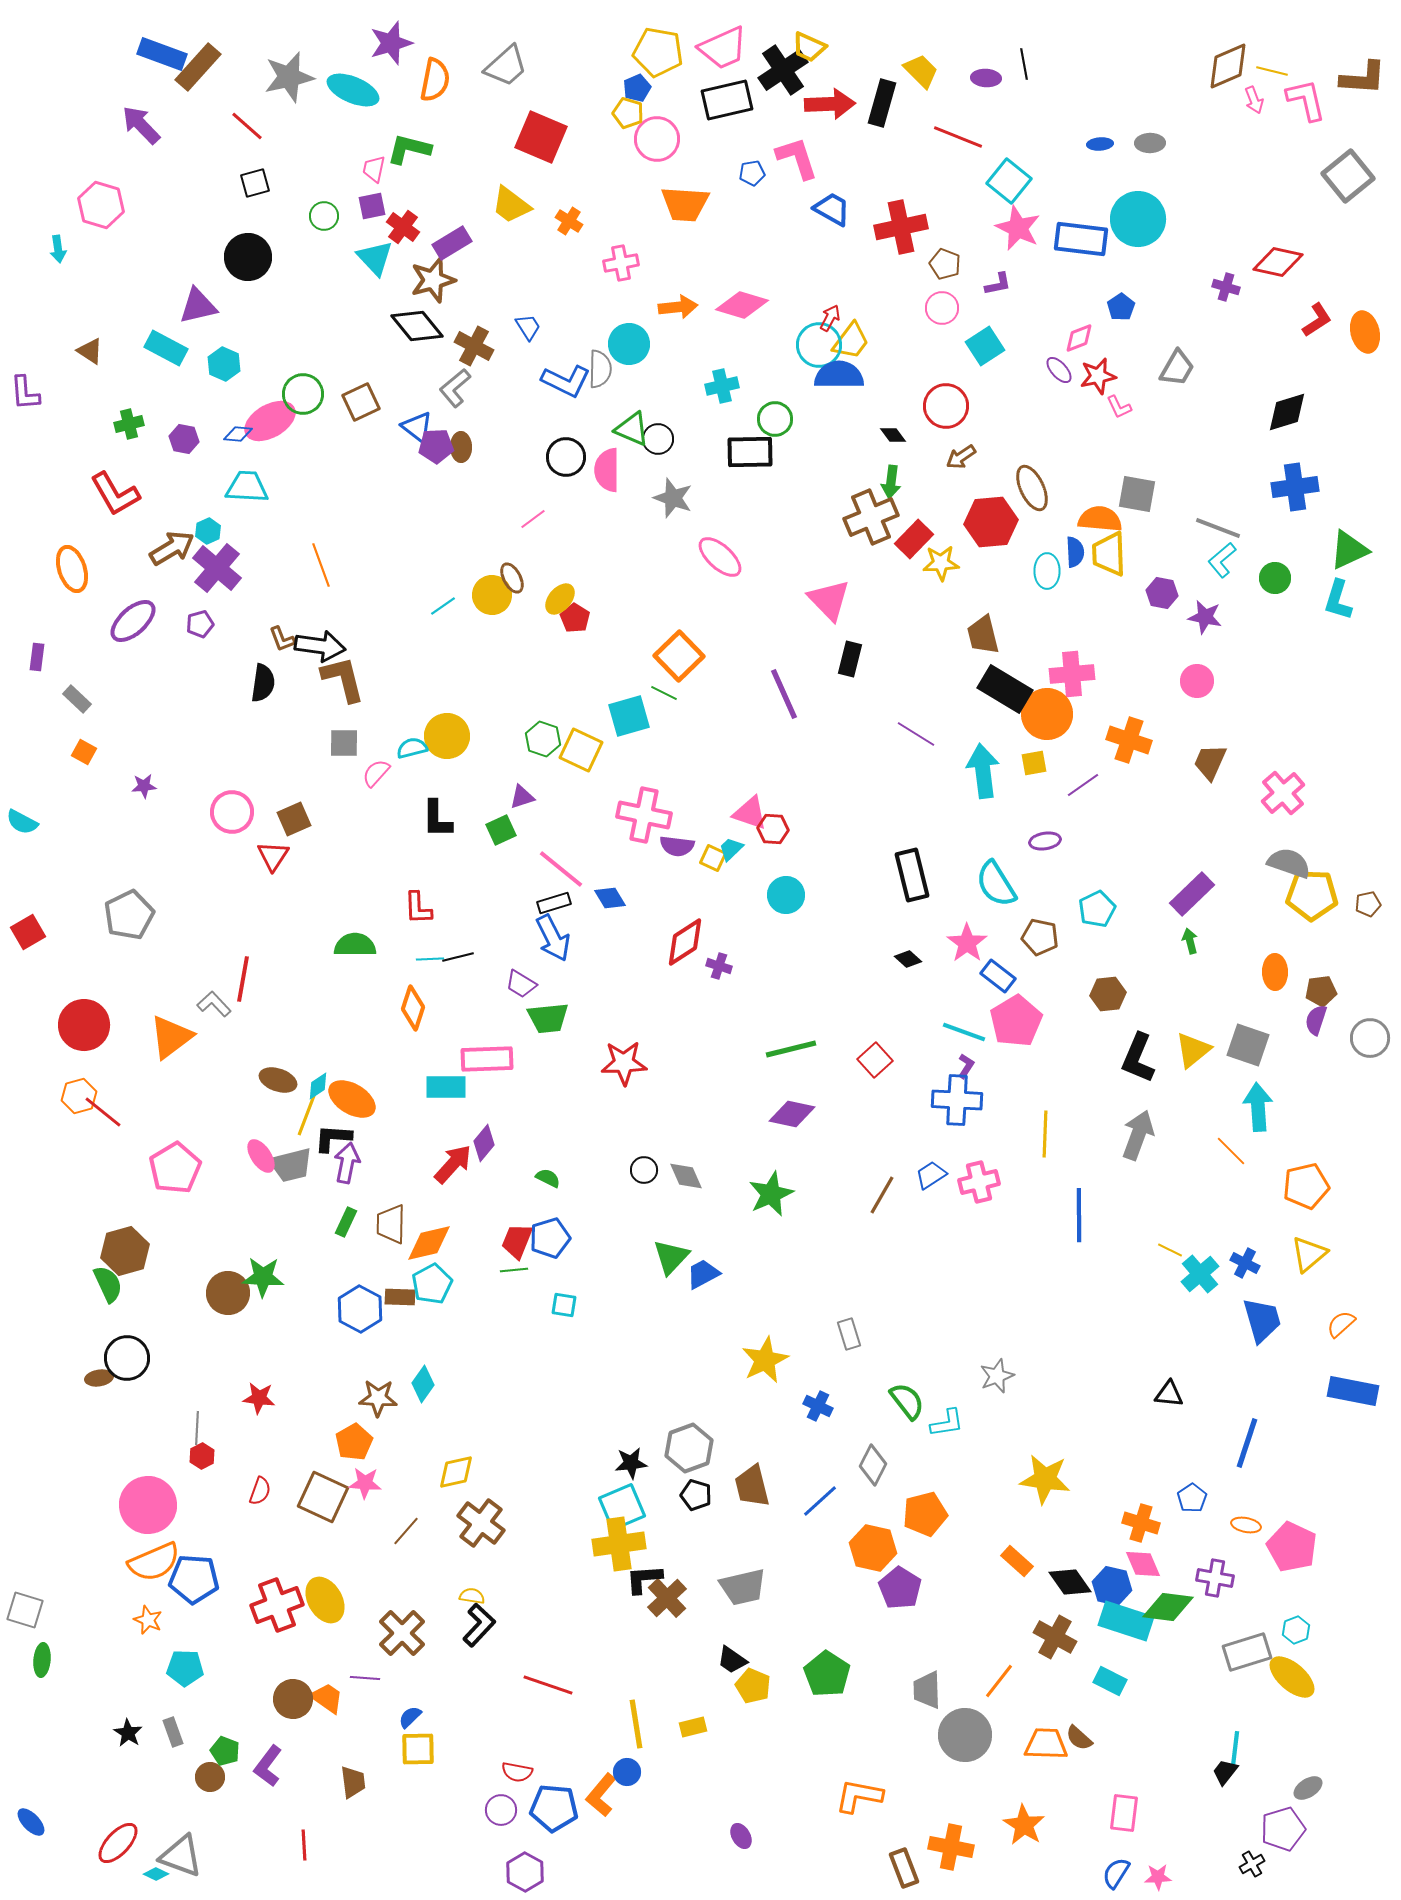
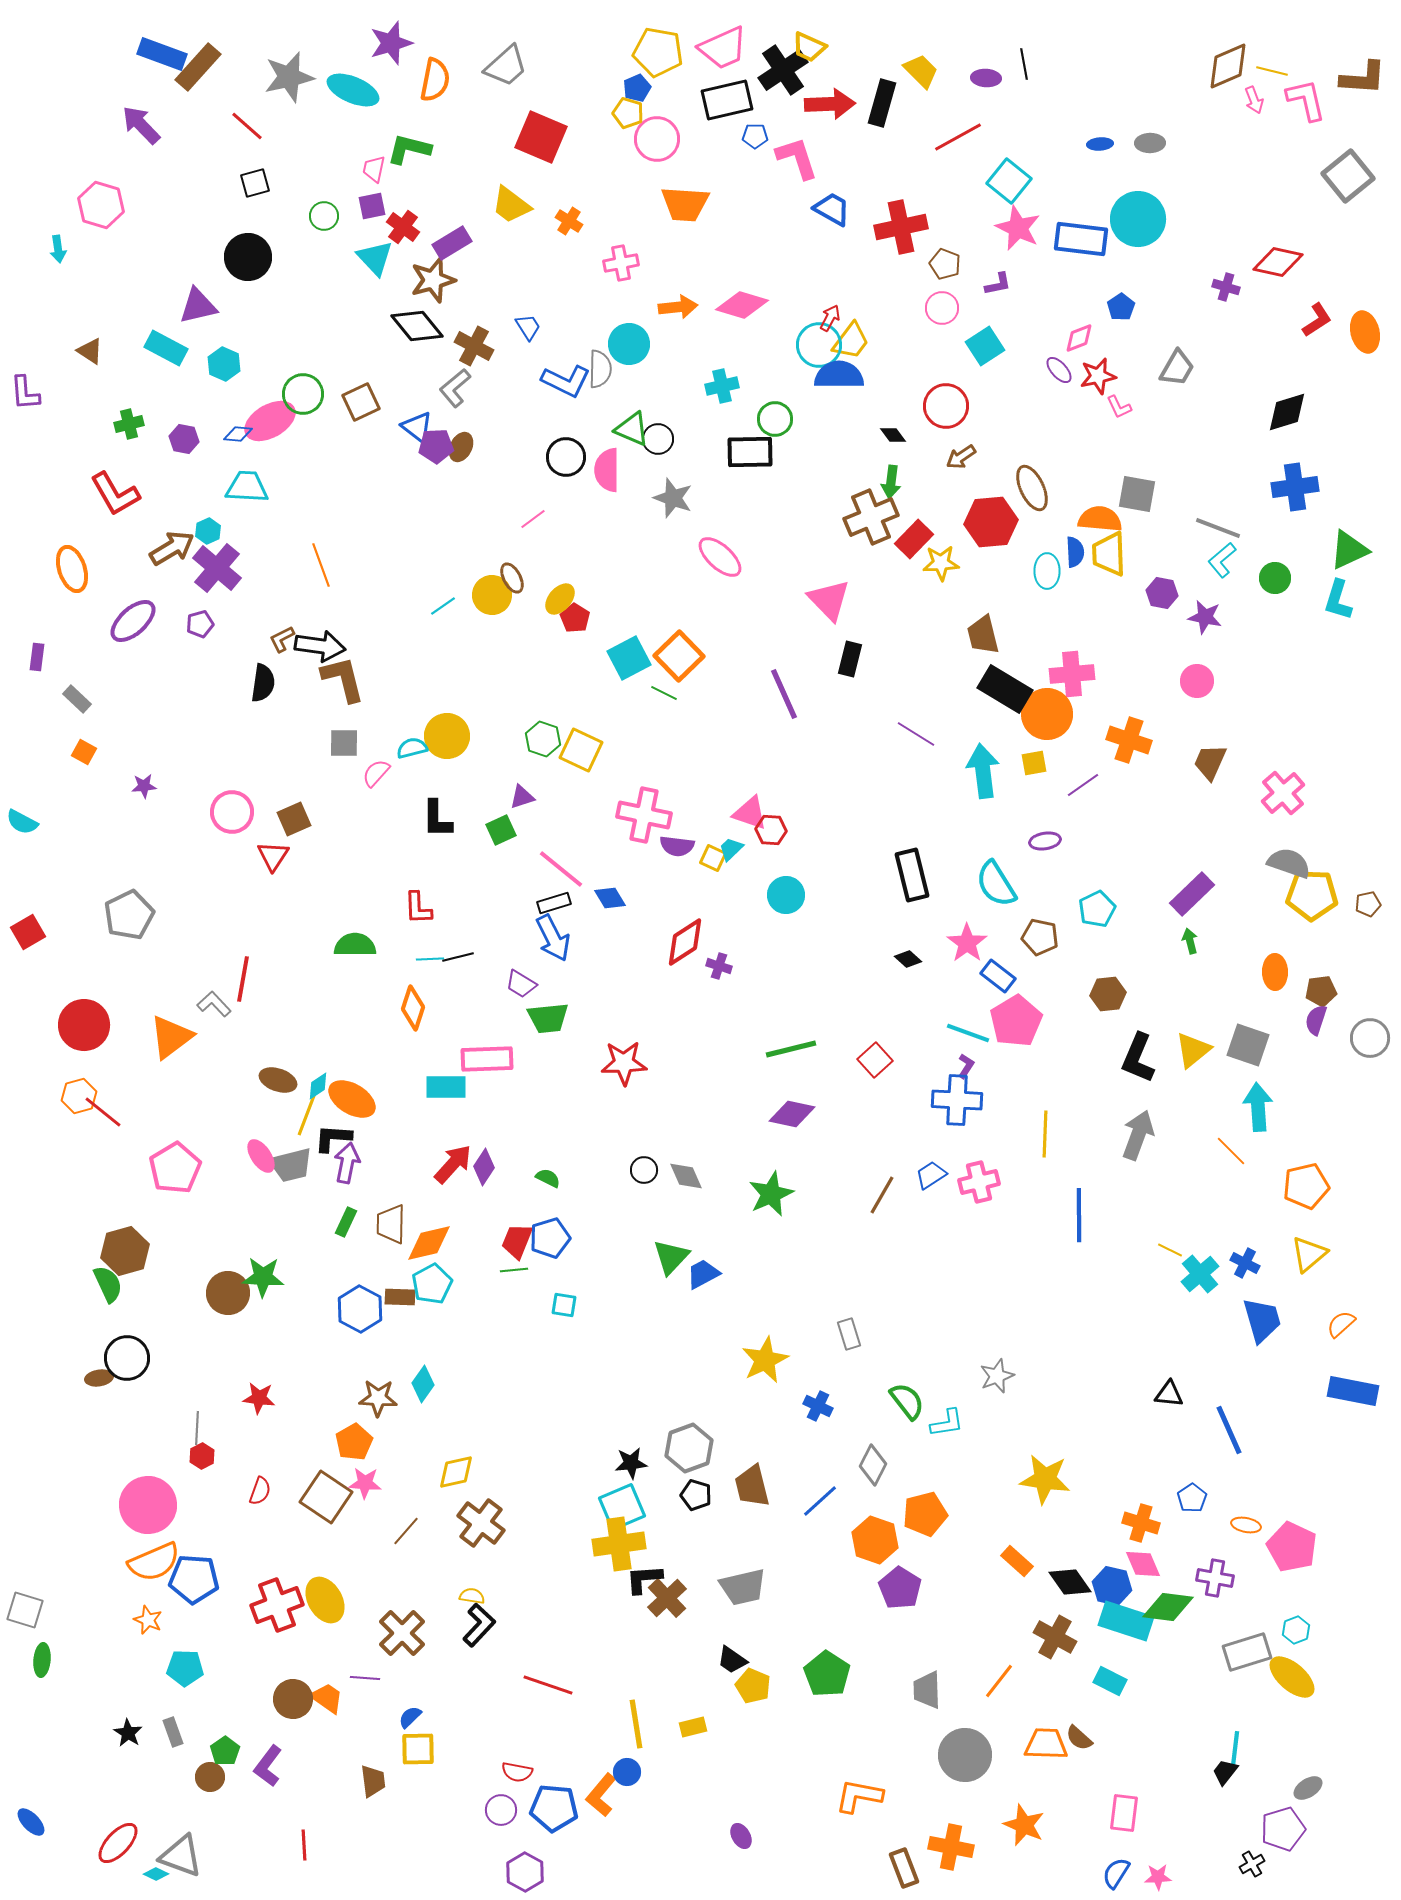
red line at (958, 137): rotated 51 degrees counterclockwise
blue pentagon at (752, 173): moved 3 px right, 37 px up; rotated 10 degrees clockwise
brown ellipse at (461, 447): rotated 28 degrees clockwise
brown L-shape at (282, 639): rotated 84 degrees clockwise
cyan square at (629, 716): moved 58 px up; rotated 12 degrees counterclockwise
red hexagon at (773, 829): moved 2 px left, 1 px down
cyan line at (964, 1032): moved 4 px right, 1 px down
purple diamond at (484, 1143): moved 24 px down; rotated 6 degrees counterclockwise
blue line at (1247, 1443): moved 18 px left, 13 px up; rotated 42 degrees counterclockwise
brown square at (323, 1497): moved 3 px right; rotated 9 degrees clockwise
orange hexagon at (873, 1548): moved 2 px right, 8 px up; rotated 6 degrees clockwise
gray circle at (965, 1735): moved 20 px down
green pentagon at (225, 1751): rotated 16 degrees clockwise
brown trapezoid at (353, 1782): moved 20 px right, 1 px up
orange star at (1024, 1825): rotated 9 degrees counterclockwise
